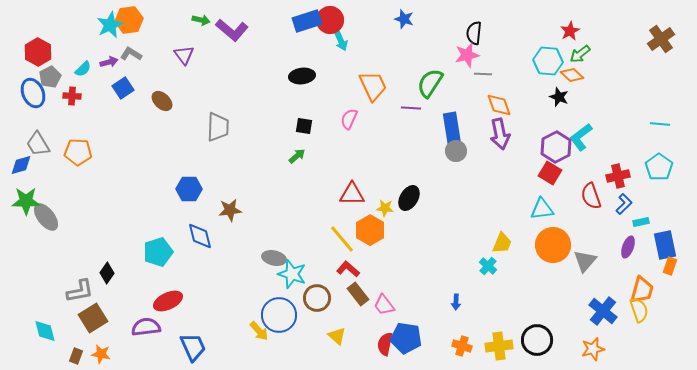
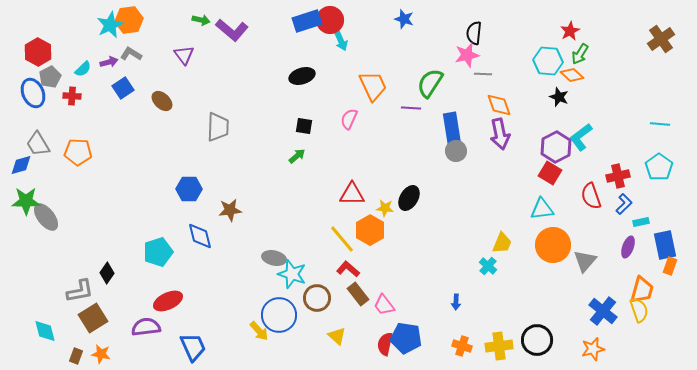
green arrow at (580, 54): rotated 20 degrees counterclockwise
black ellipse at (302, 76): rotated 10 degrees counterclockwise
